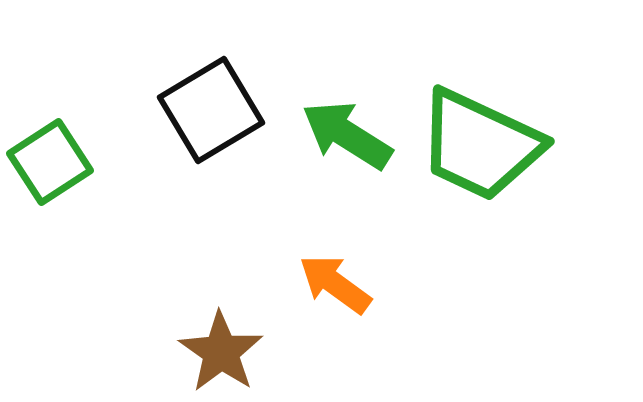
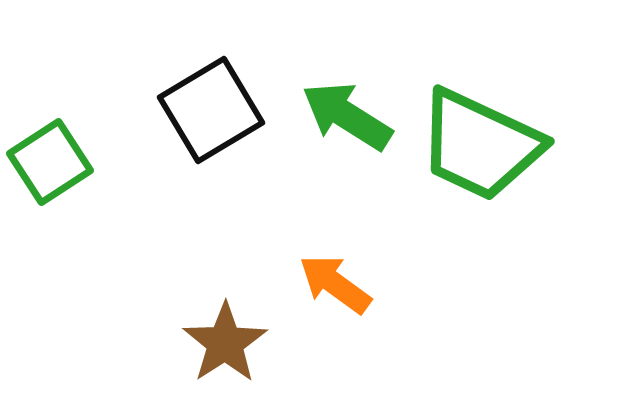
green arrow: moved 19 px up
brown star: moved 4 px right, 9 px up; rotated 4 degrees clockwise
